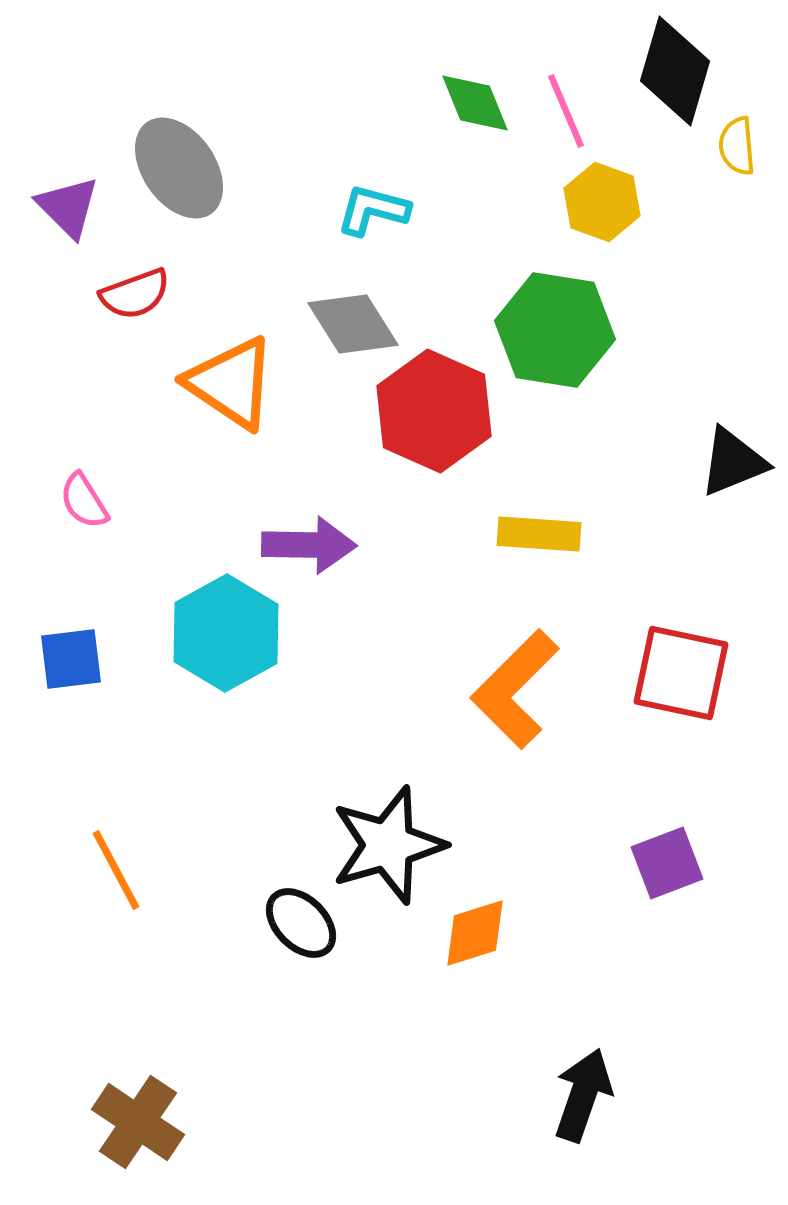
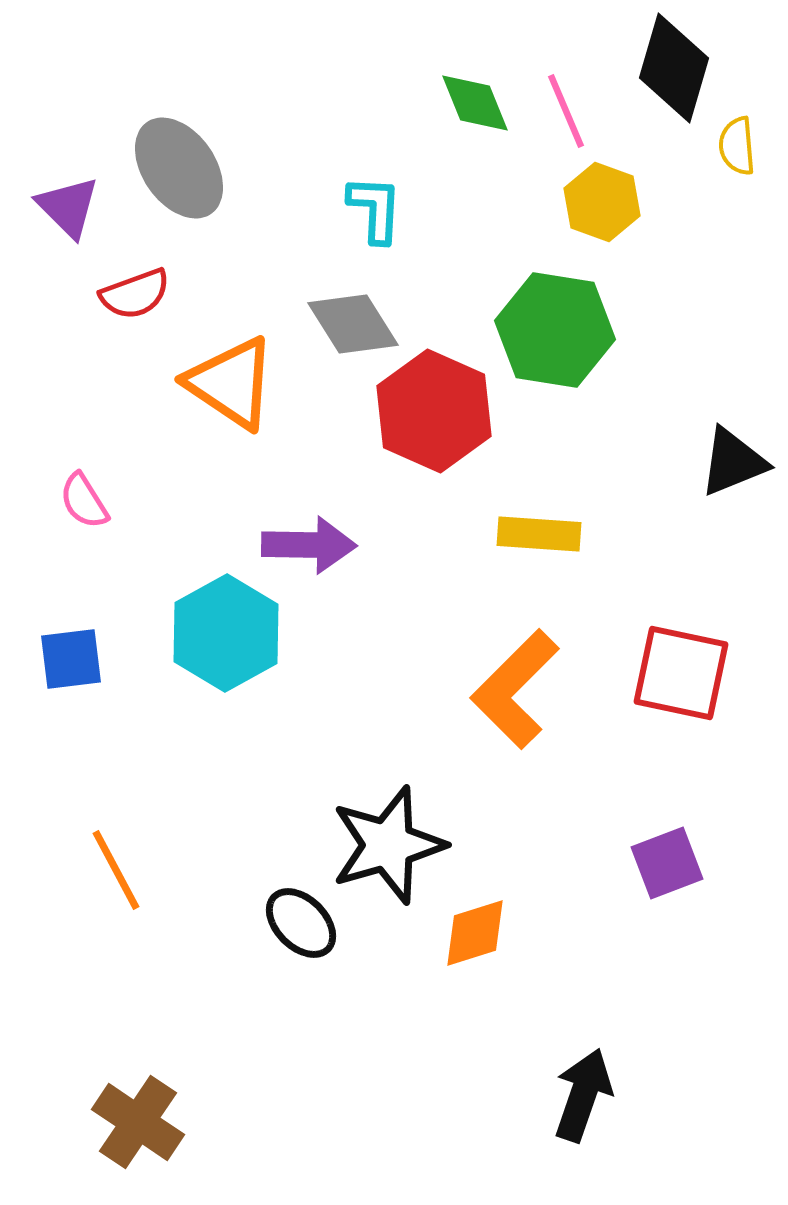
black diamond: moved 1 px left, 3 px up
cyan L-shape: moved 2 px right, 1 px up; rotated 78 degrees clockwise
